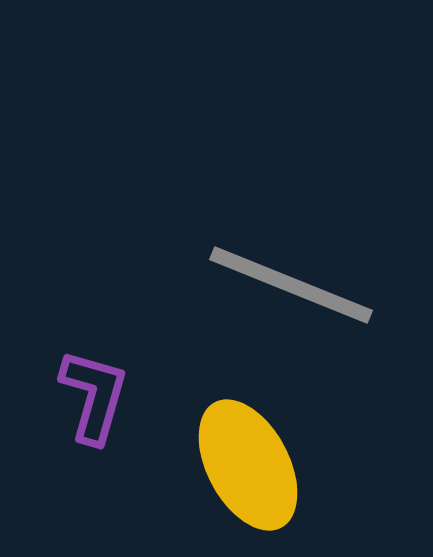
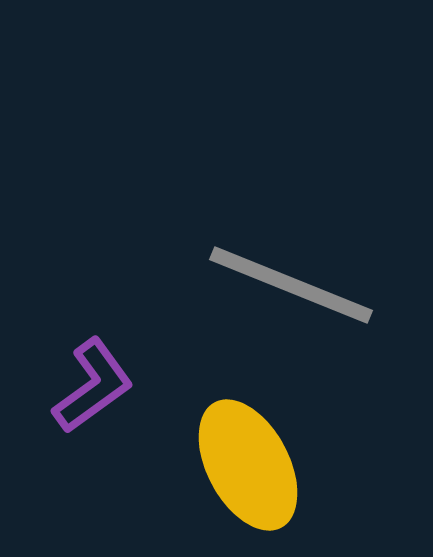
purple L-shape: moved 1 px left, 10 px up; rotated 38 degrees clockwise
